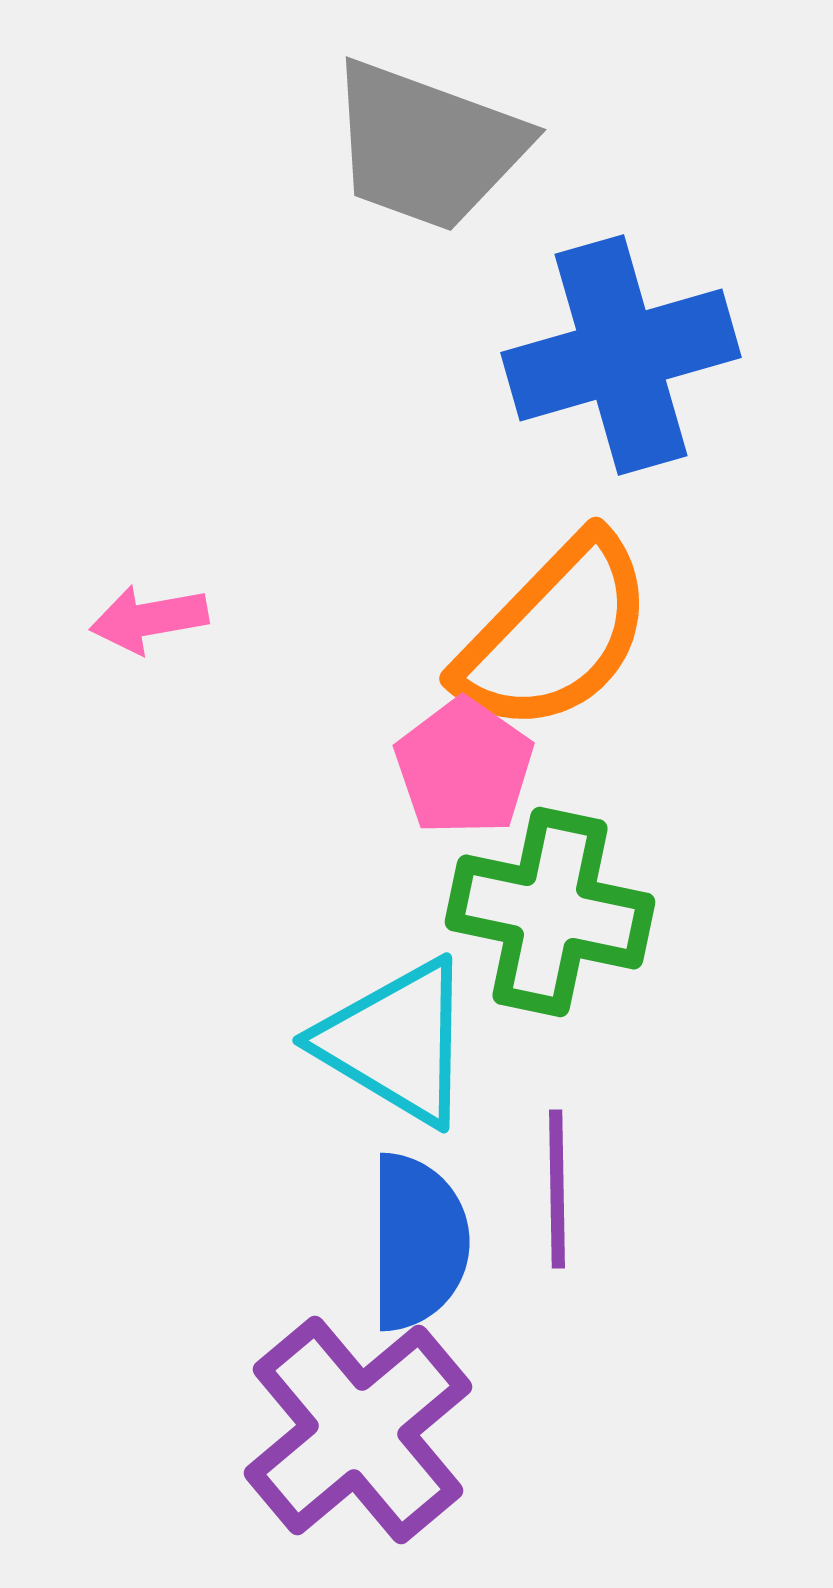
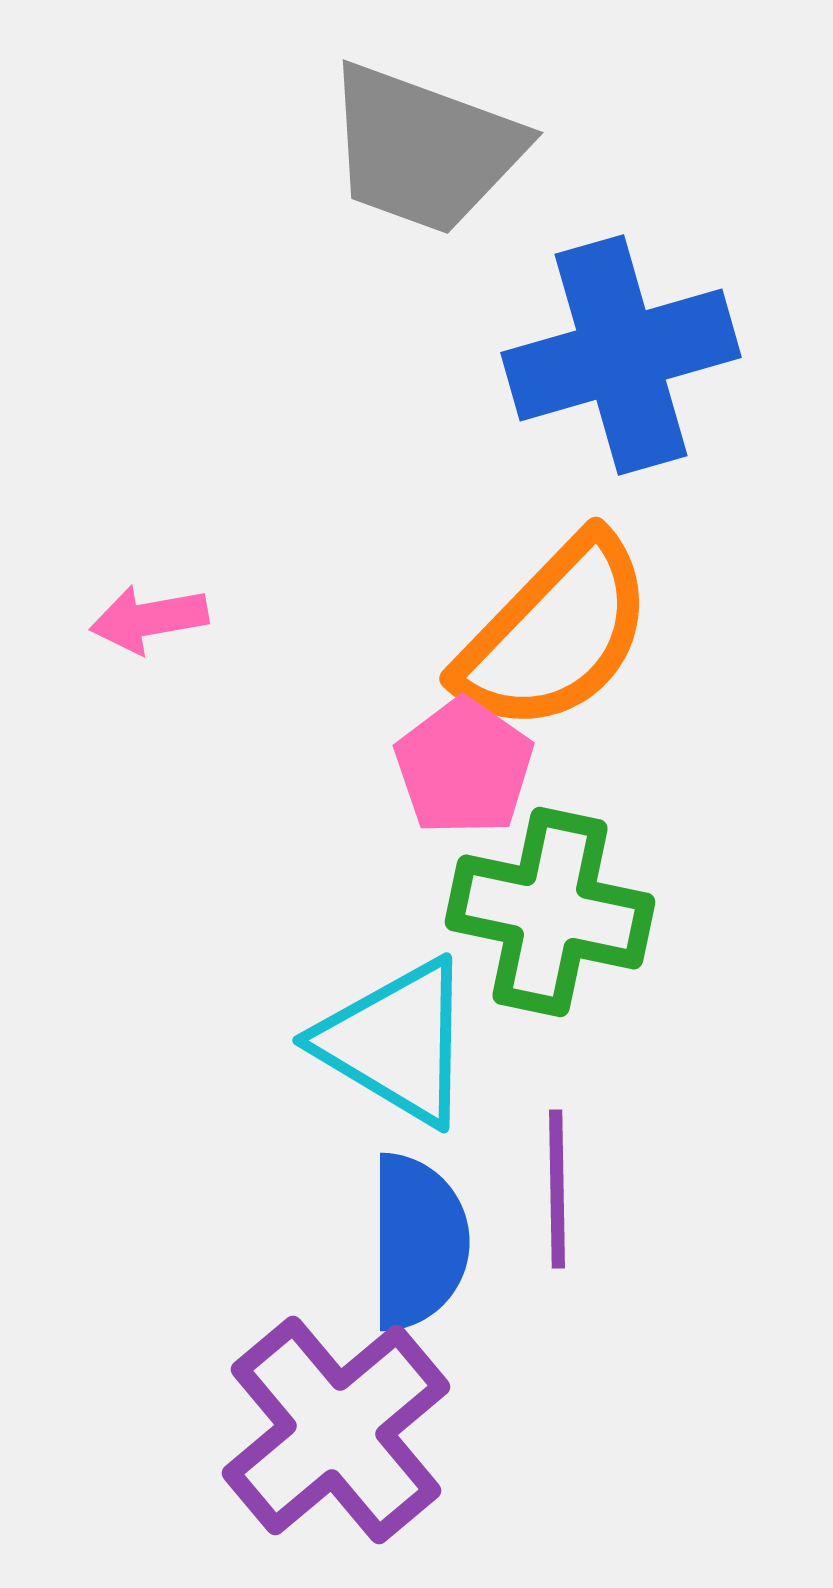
gray trapezoid: moved 3 px left, 3 px down
purple cross: moved 22 px left
